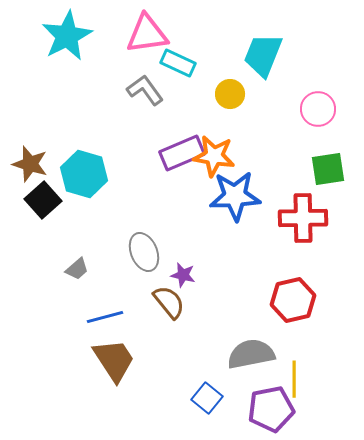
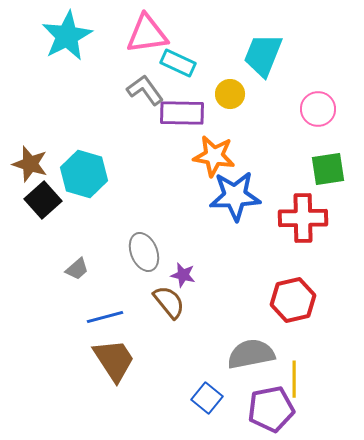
purple rectangle: moved 40 px up; rotated 24 degrees clockwise
